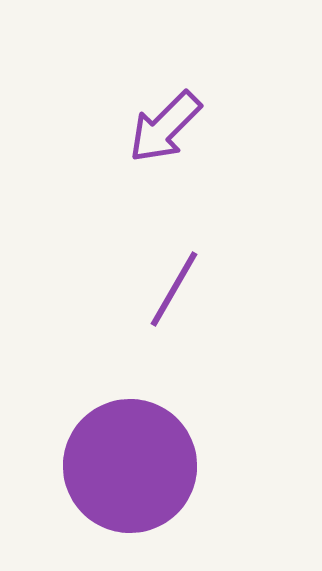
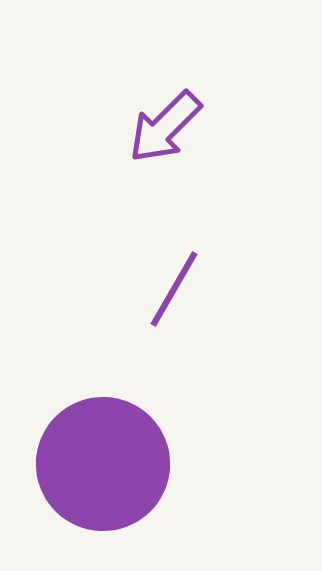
purple circle: moved 27 px left, 2 px up
